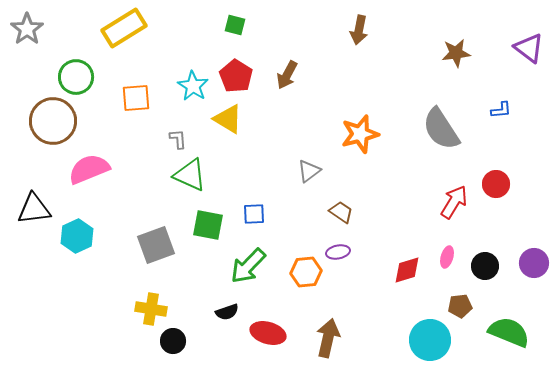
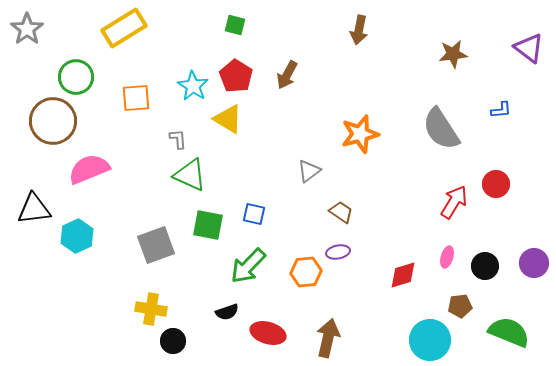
brown star at (456, 53): moved 3 px left, 1 px down
blue square at (254, 214): rotated 15 degrees clockwise
red diamond at (407, 270): moved 4 px left, 5 px down
